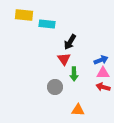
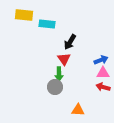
green arrow: moved 15 px left
